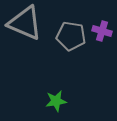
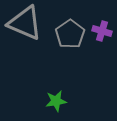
gray pentagon: moved 1 px left, 2 px up; rotated 28 degrees clockwise
